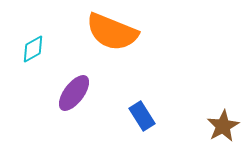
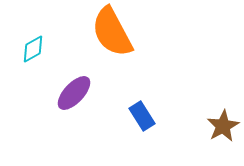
orange semicircle: rotated 40 degrees clockwise
purple ellipse: rotated 6 degrees clockwise
